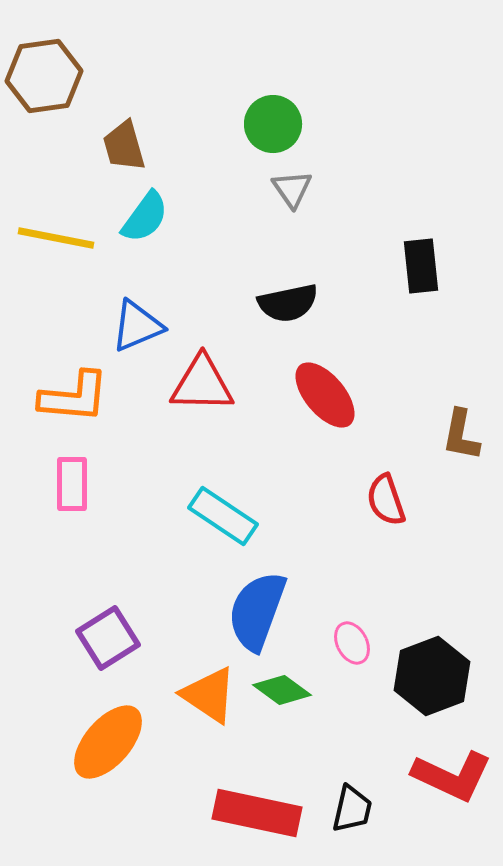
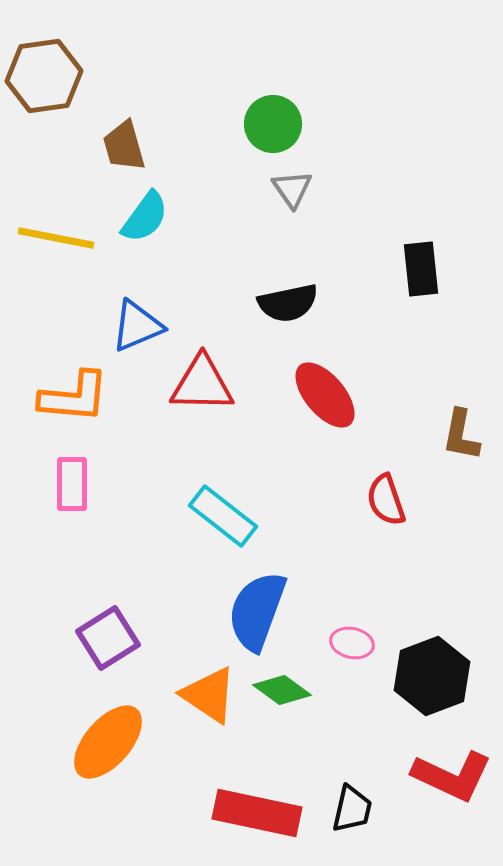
black rectangle: moved 3 px down
cyan rectangle: rotated 4 degrees clockwise
pink ellipse: rotated 51 degrees counterclockwise
